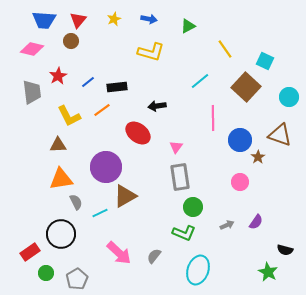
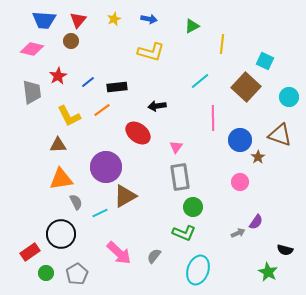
green triangle at (188, 26): moved 4 px right
yellow line at (225, 49): moved 3 px left, 5 px up; rotated 42 degrees clockwise
gray arrow at (227, 225): moved 11 px right, 8 px down
gray pentagon at (77, 279): moved 5 px up
